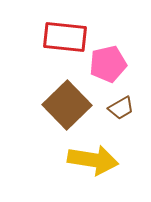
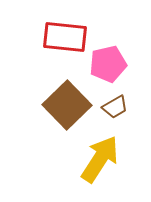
brown trapezoid: moved 6 px left, 1 px up
yellow arrow: moved 7 px right, 1 px up; rotated 66 degrees counterclockwise
